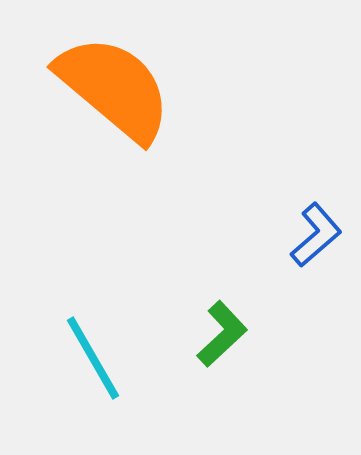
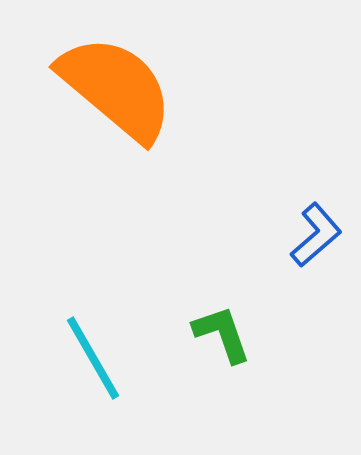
orange semicircle: moved 2 px right
green L-shape: rotated 66 degrees counterclockwise
